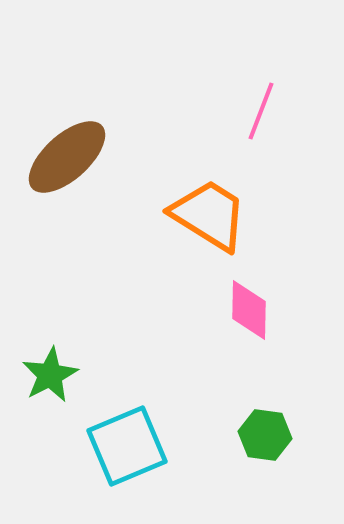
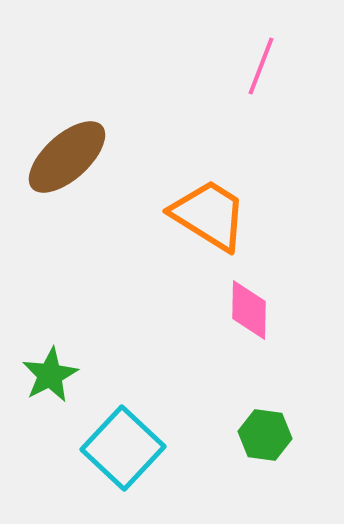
pink line: moved 45 px up
cyan square: moved 4 px left, 2 px down; rotated 24 degrees counterclockwise
